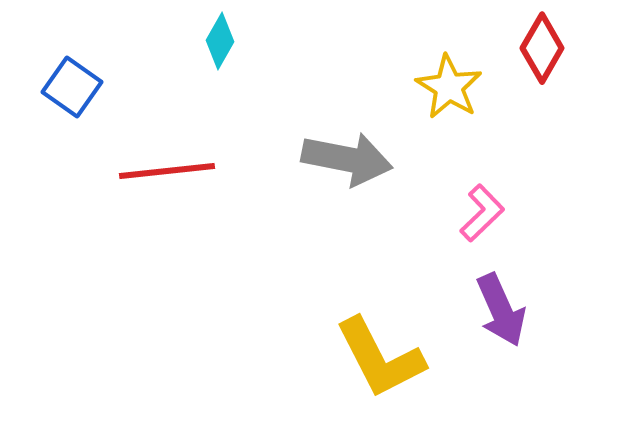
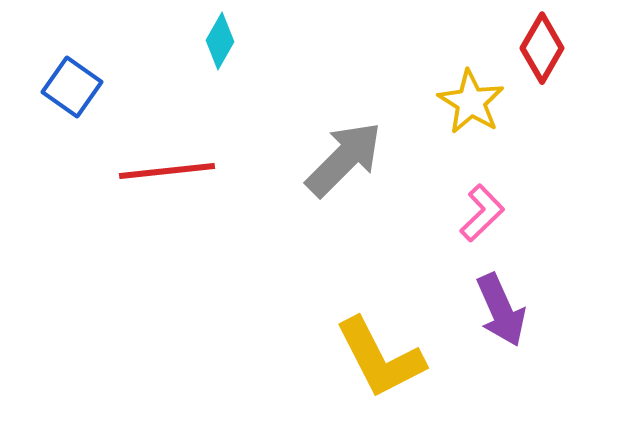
yellow star: moved 22 px right, 15 px down
gray arrow: moved 3 px left; rotated 56 degrees counterclockwise
